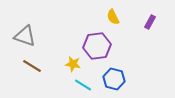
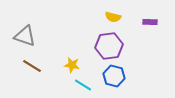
yellow semicircle: rotated 49 degrees counterclockwise
purple rectangle: rotated 64 degrees clockwise
purple hexagon: moved 12 px right
yellow star: moved 1 px left, 1 px down
blue hexagon: moved 3 px up
